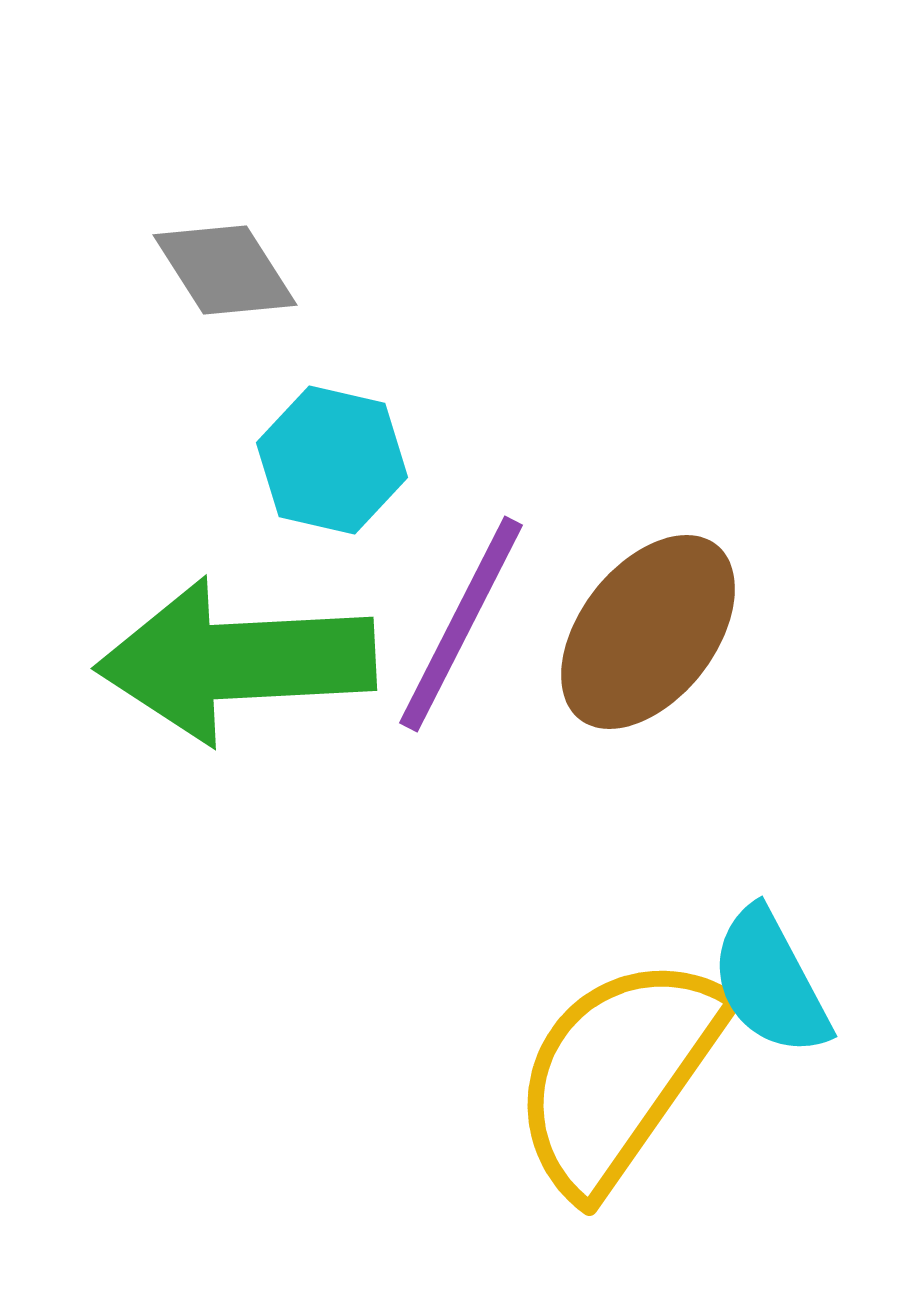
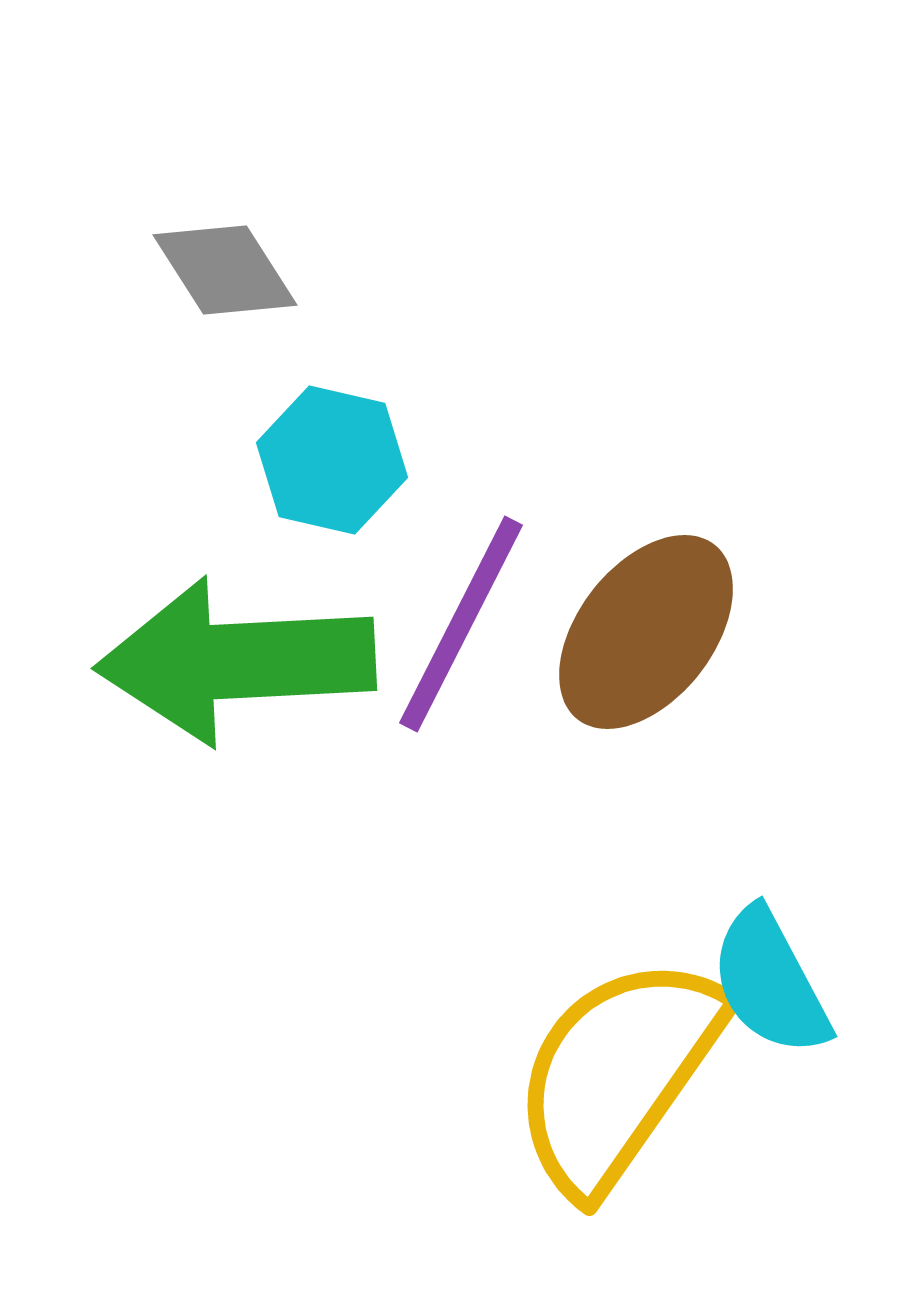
brown ellipse: moved 2 px left
